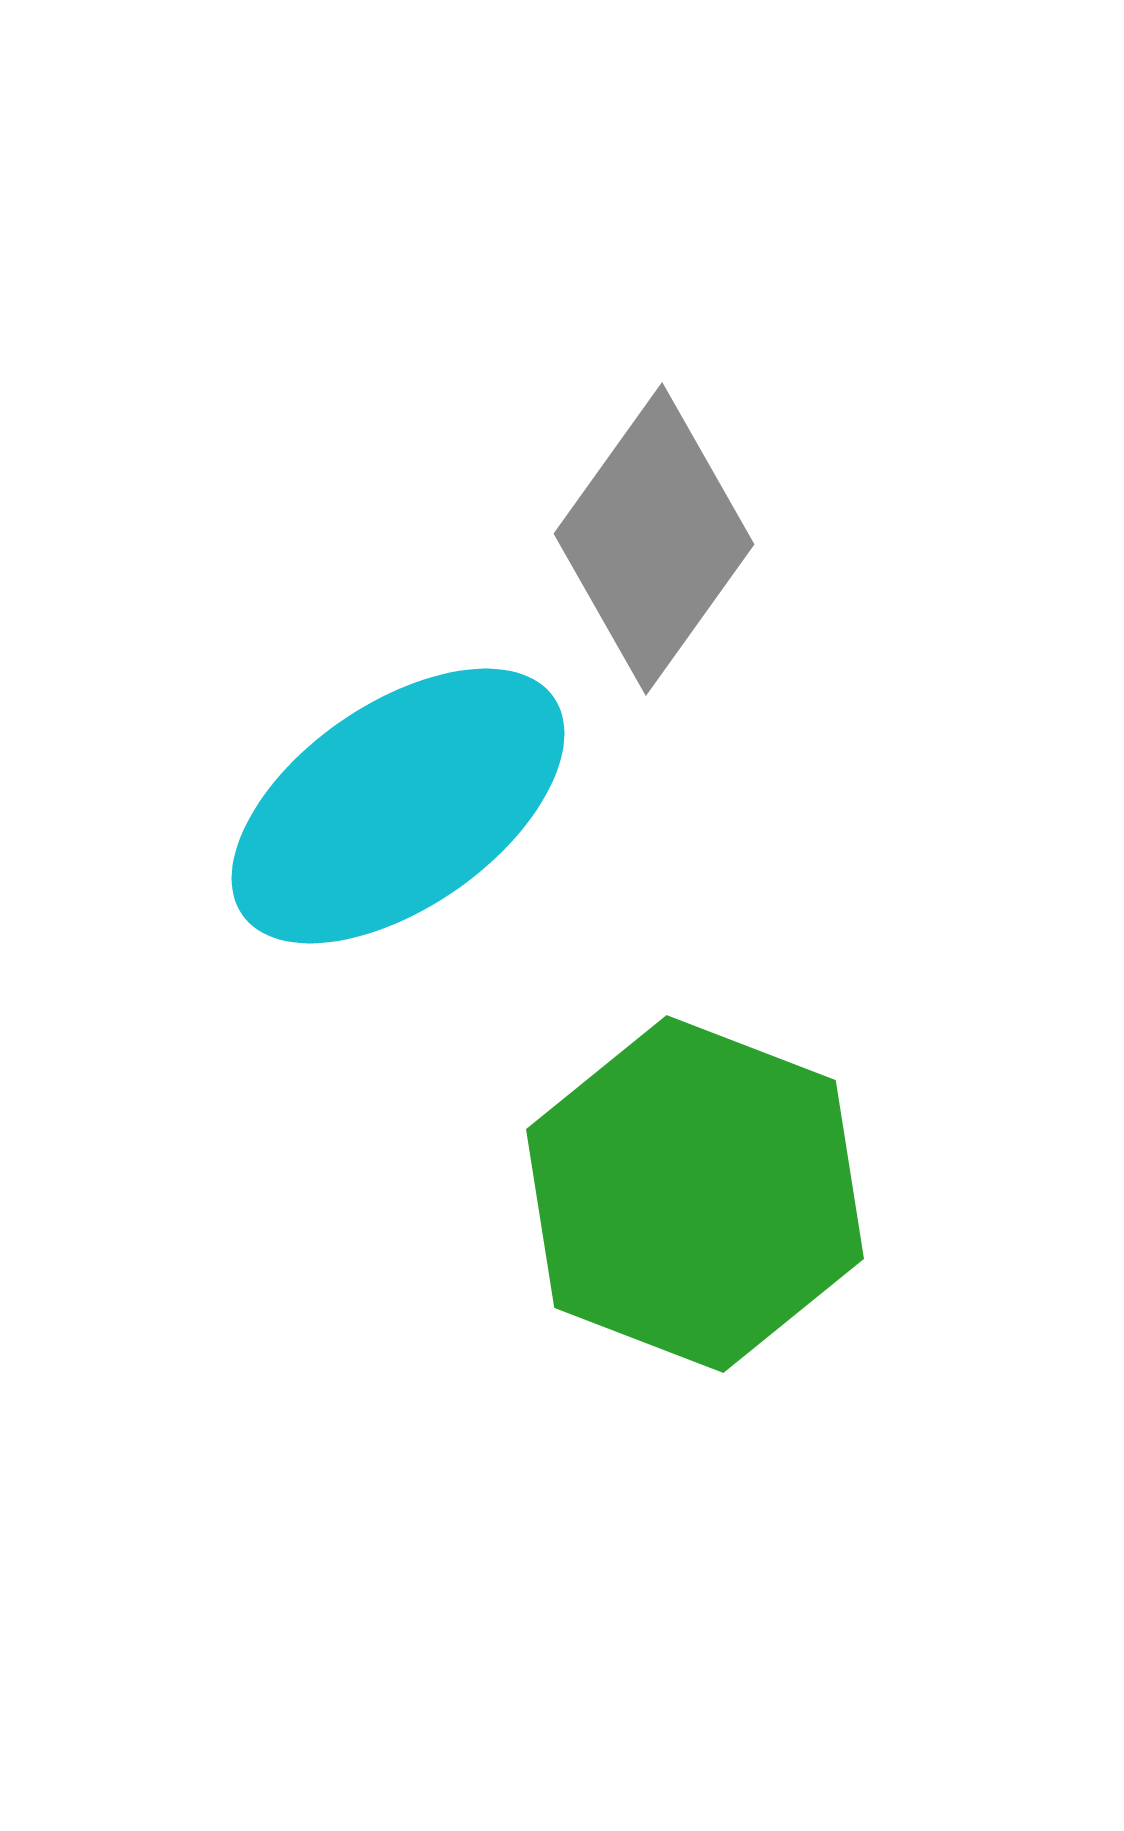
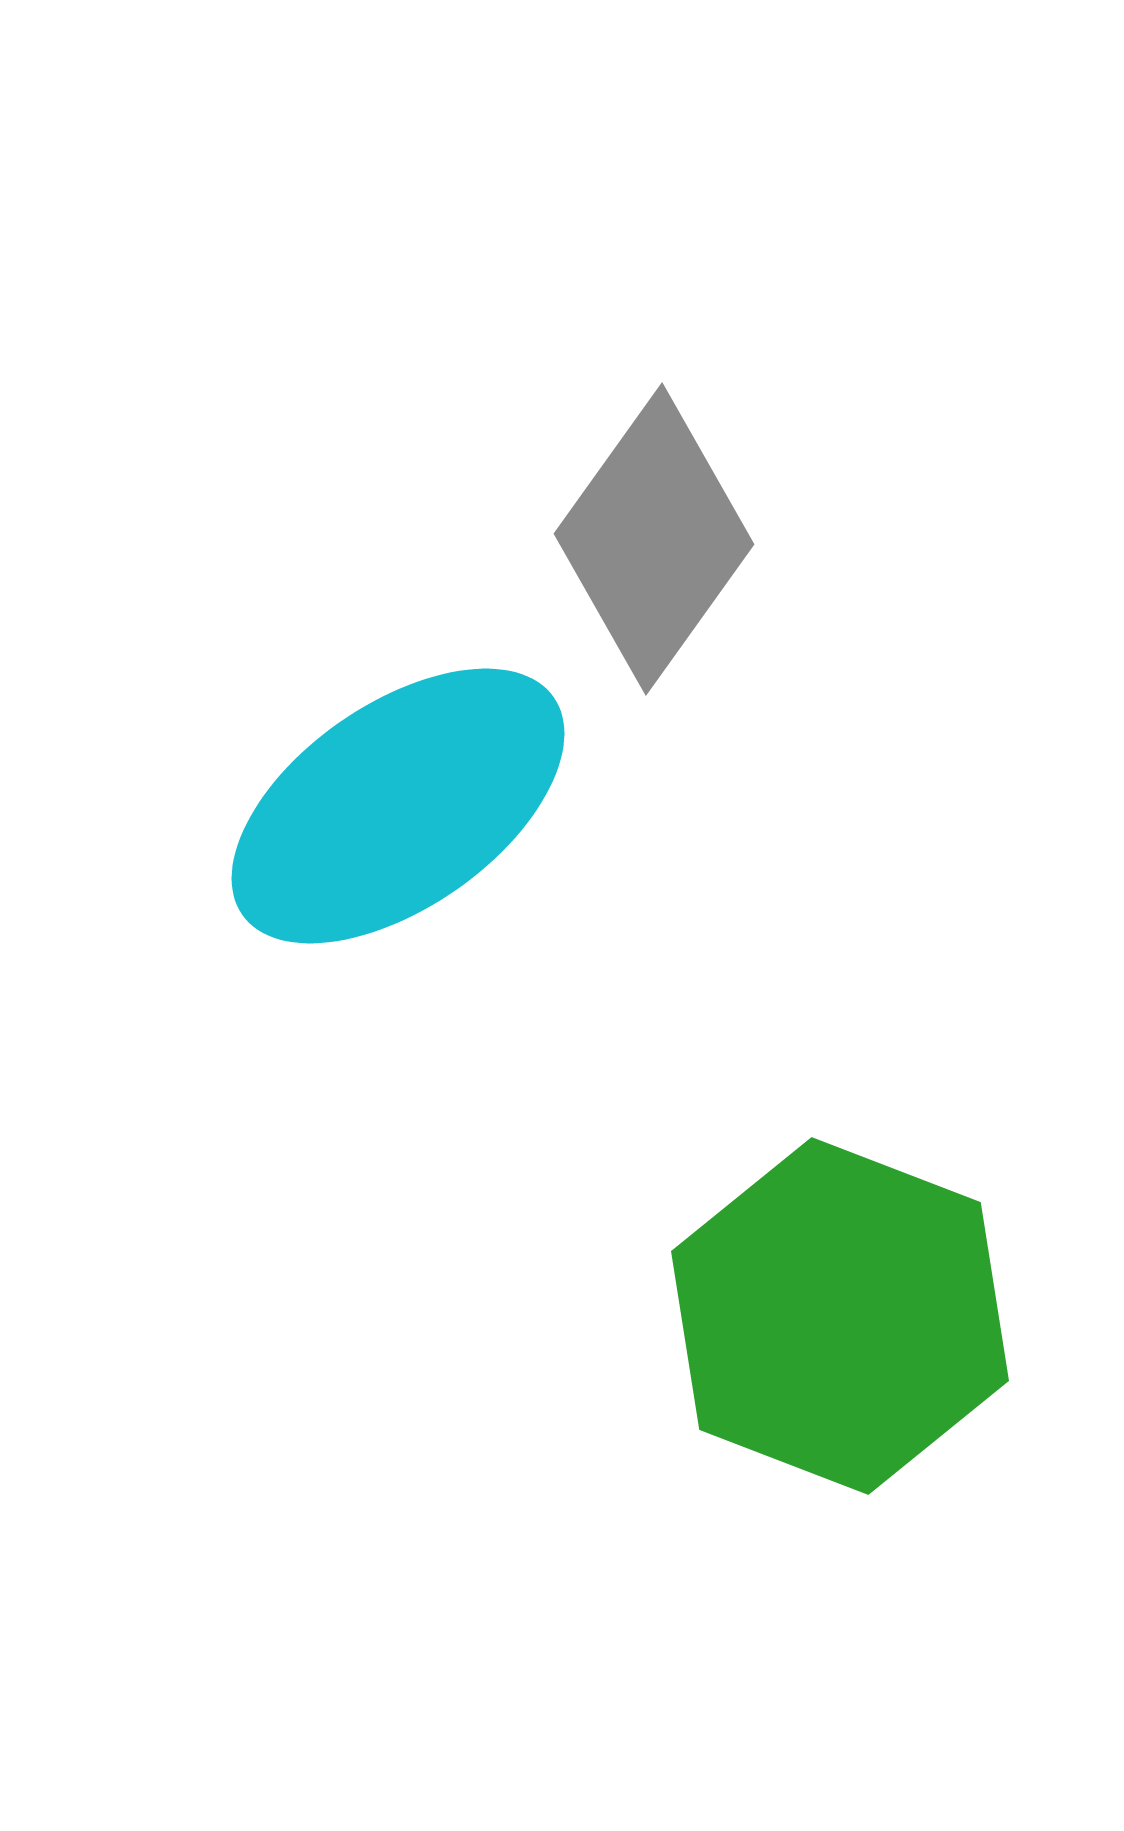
green hexagon: moved 145 px right, 122 px down
